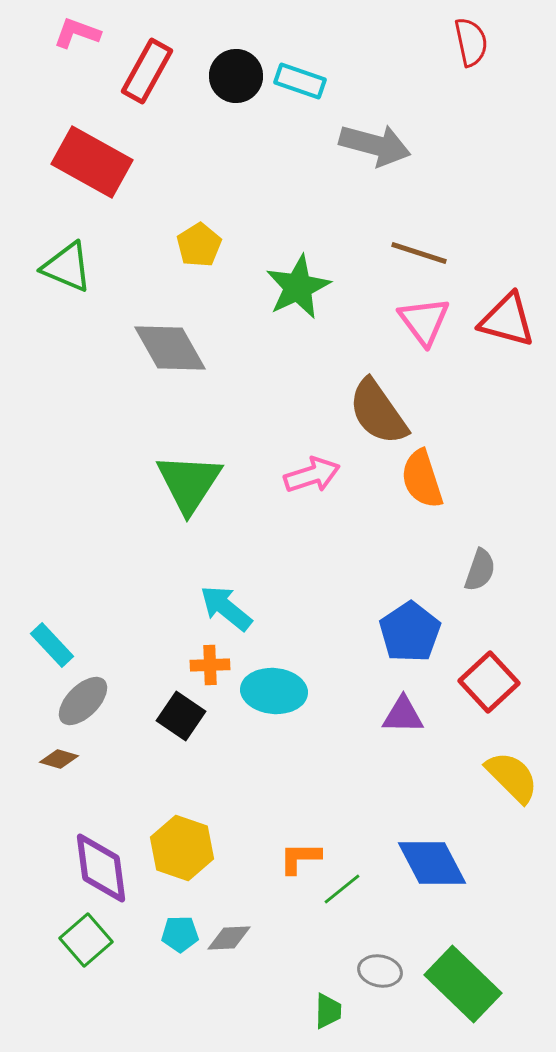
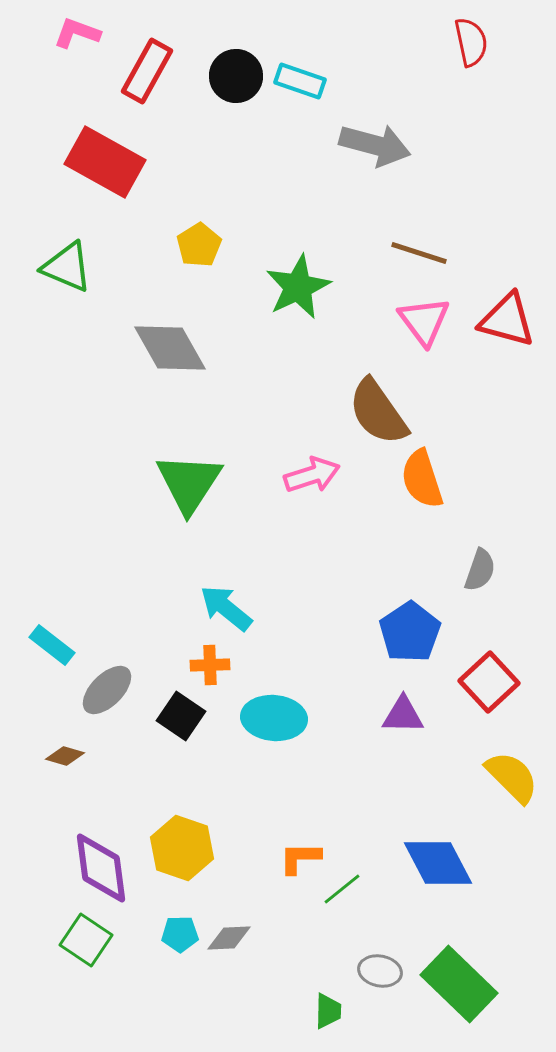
red rectangle at (92, 162): moved 13 px right
cyan rectangle at (52, 645): rotated 9 degrees counterclockwise
cyan ellipse at (274, 691): moved 27 px down
gray ellipse at (83, 701): moved 24 px right, 11 px up
brown diamond at (59, 759): moved 6 px right, 3 px up
blue diamond at (432, 863): moved 6 px right
green square at (86, 940): rotated 15 degrees counterclockwise
green rectangle at (463, 984): moved 4 px left
